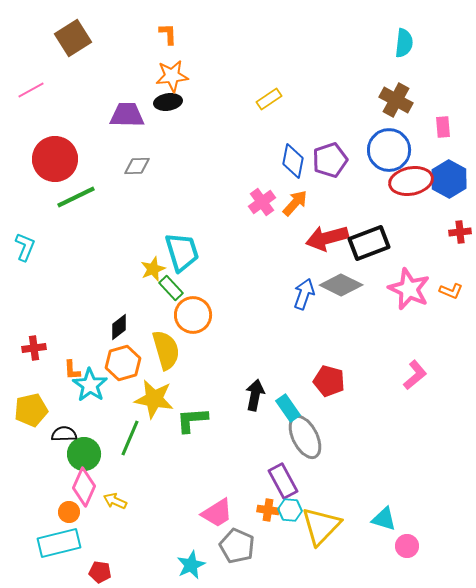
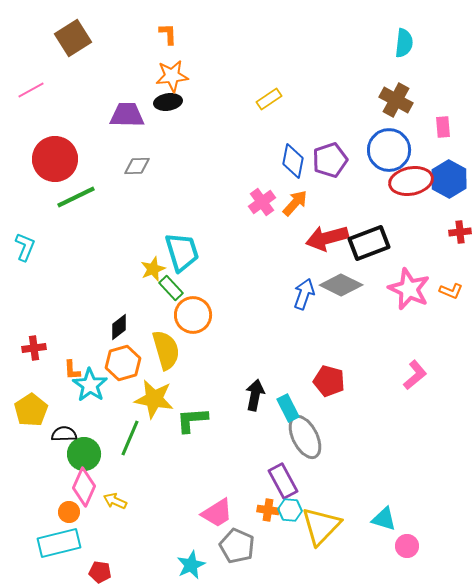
cyan rectangle at (288, 408): rotated 8 degrees clockwise
yellow pentagon at (31, 410): rotated 20 degrees counterclockwise
